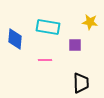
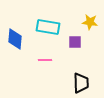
purple square: moved 3 px up
